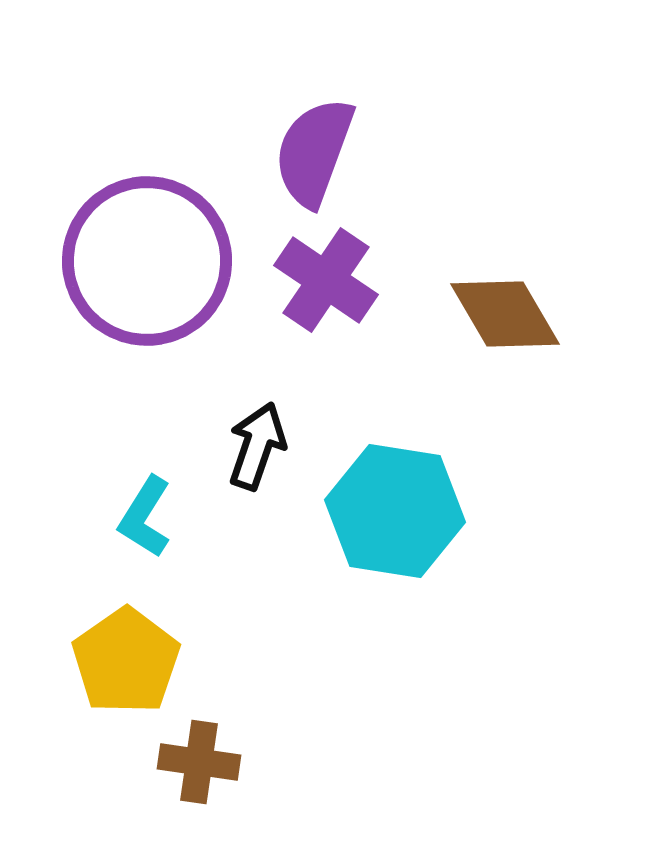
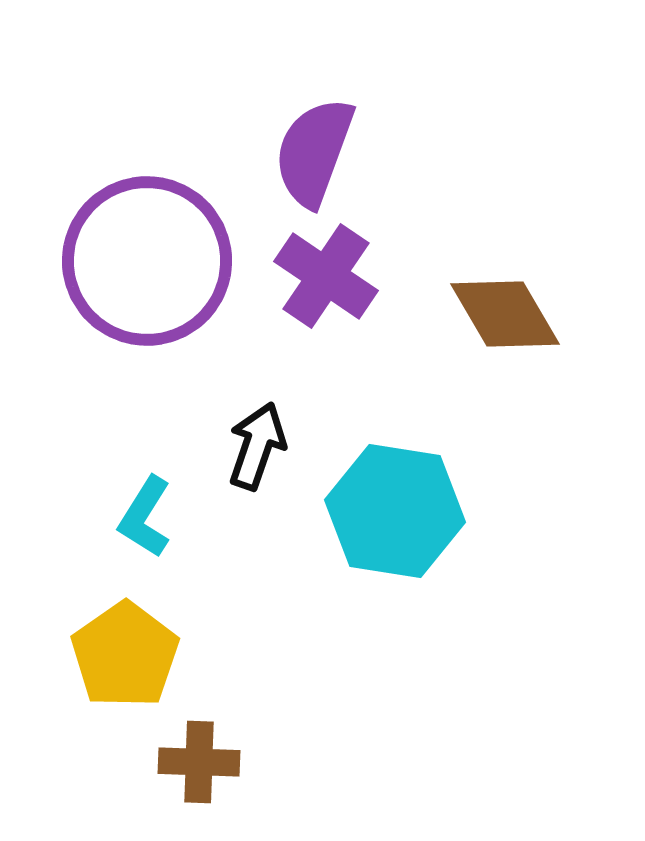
purple cross: moved 4 px up
yellow pentagon: moved 1 px left, 6 px up
brown cross: rotated 6 degrees counterclockwise
